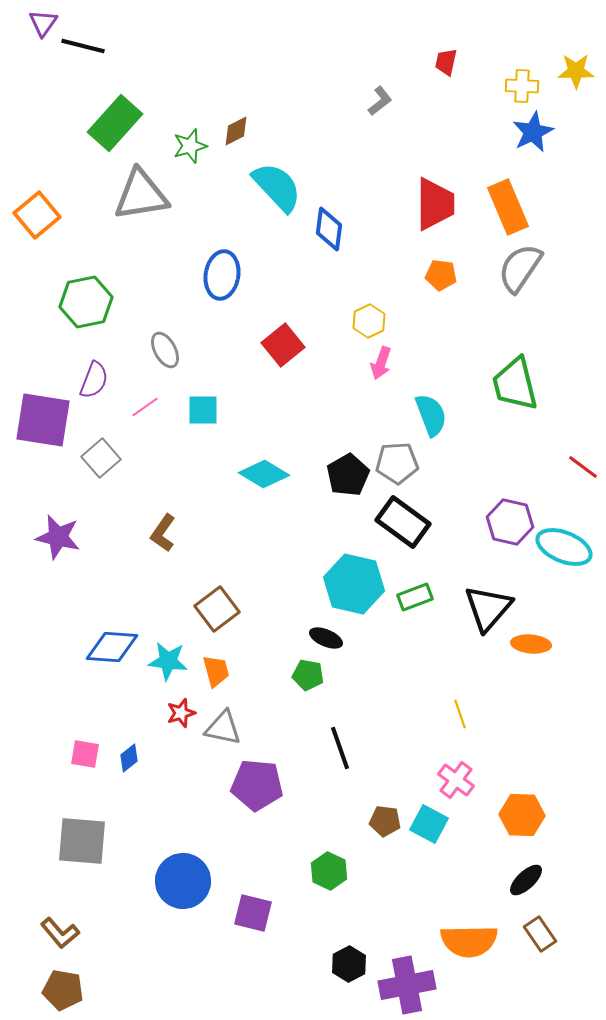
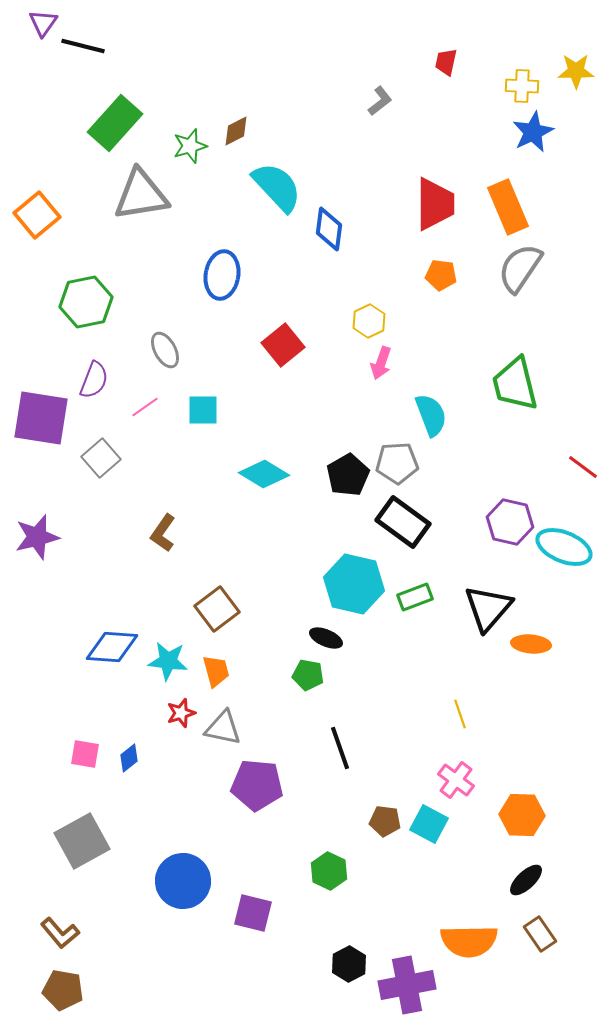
purple square at (43, 420): moved 2 px left, 2 px up
purple star at (58, 537): moved 21 px left; rotated 27 degrees counterclockwise
gray square at (82, 841): rotated 34 degrees counterclockwise
